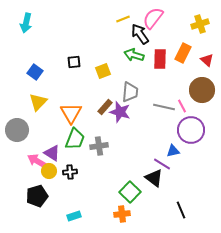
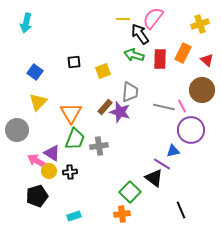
yellow line: rotated 24 degrees clockwise
